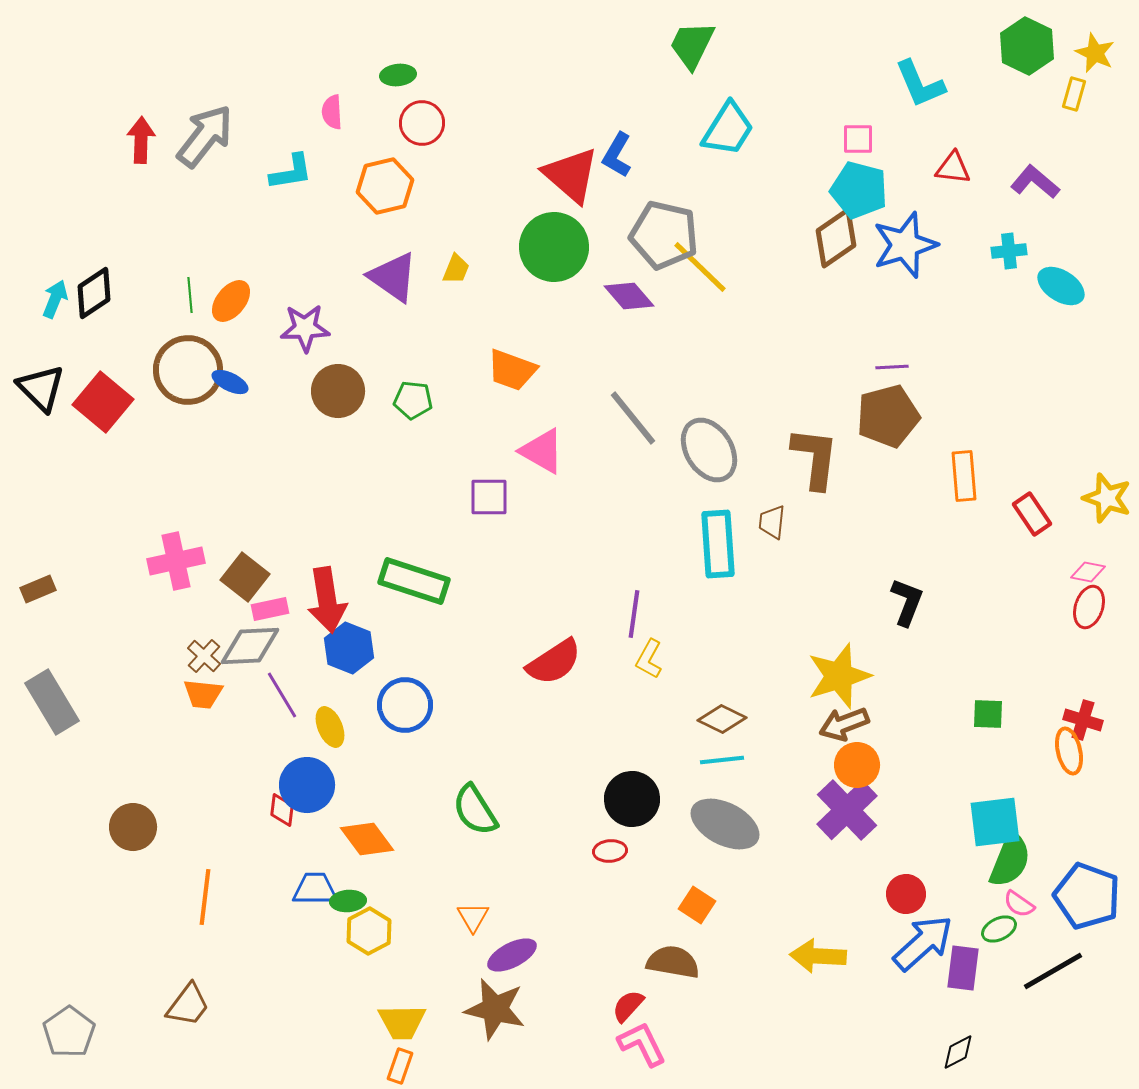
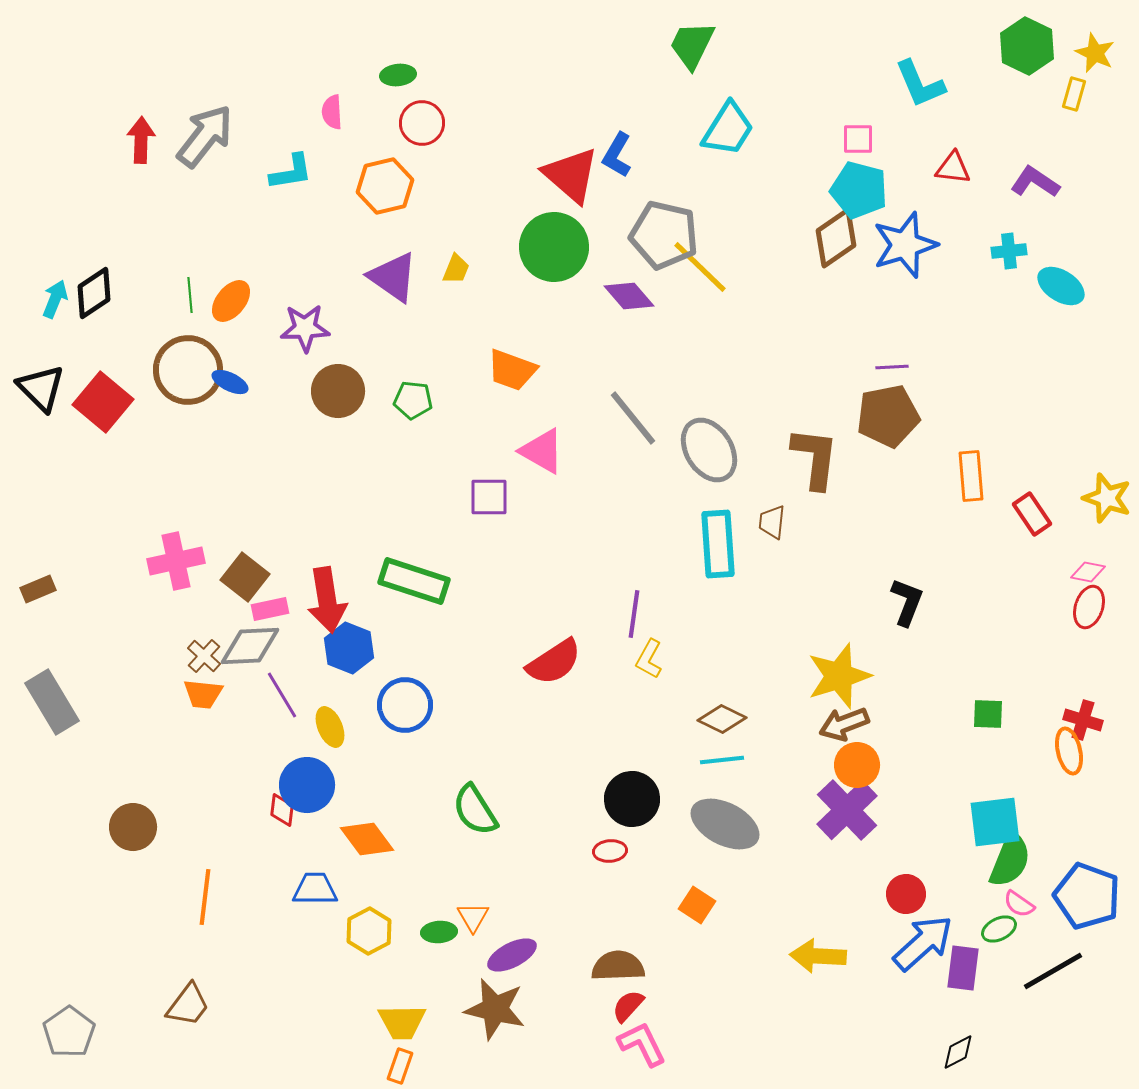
purple L-shape at (1035, 182): rotated 6 degrees counterclockwise
brown pentagon at (888, 416): rotated 4 degrees clockwise
orange rectangle at (964, 476): moved 7 px right
green ellipse at (348, 901): moved 91 px right, 31 px down
brown semicircle at (673, 962): moved 55 px left, 4 px down; rotated 12 degrees counterclockwise
